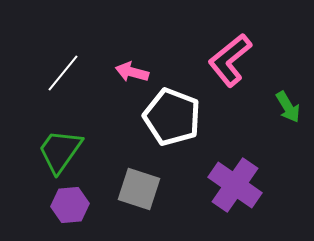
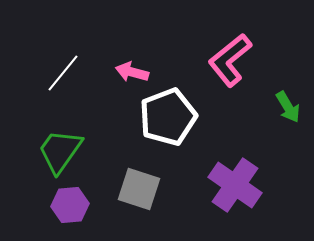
white pentagon: moved 4 px left; rotated 30 degrees clockwise
